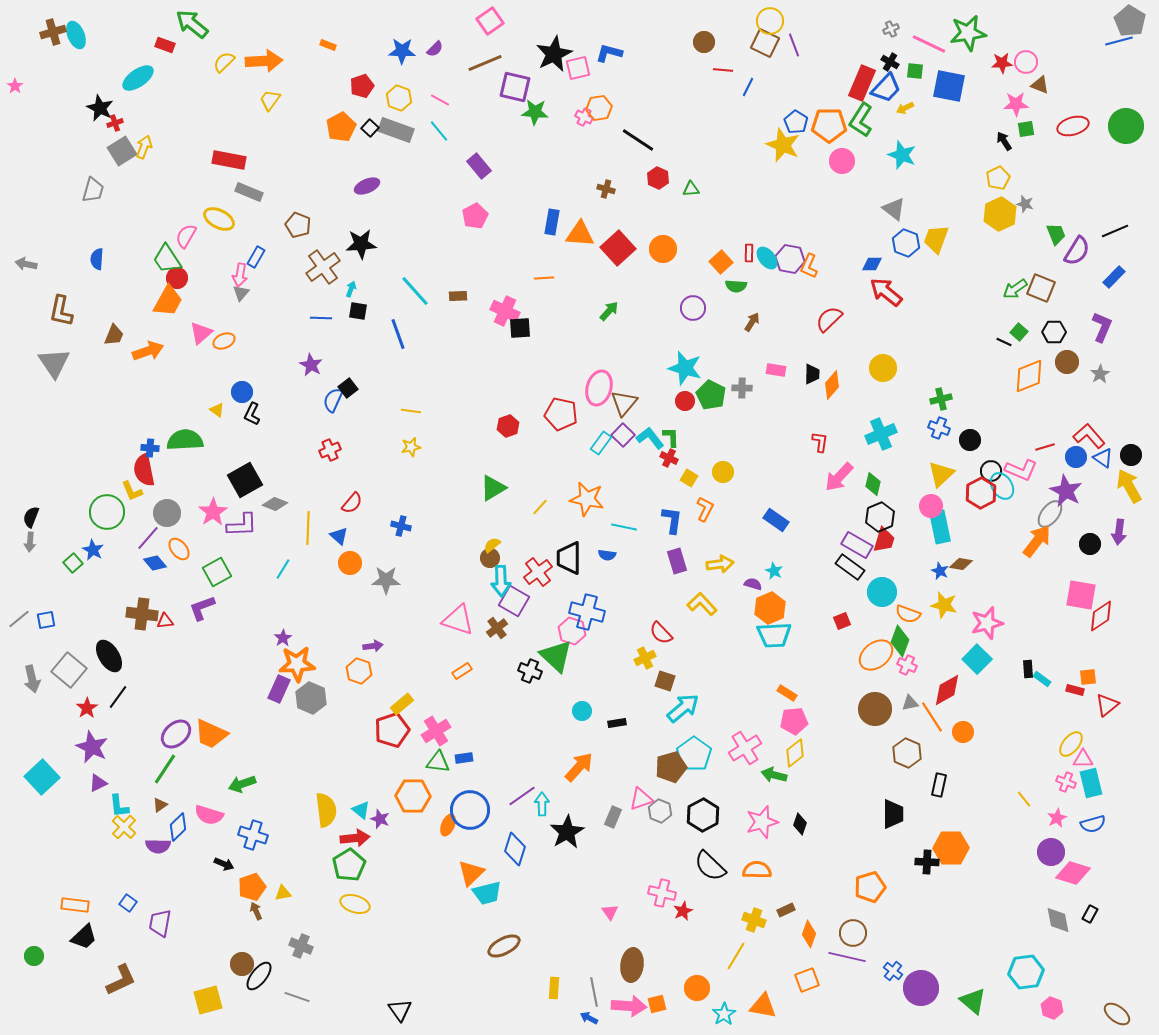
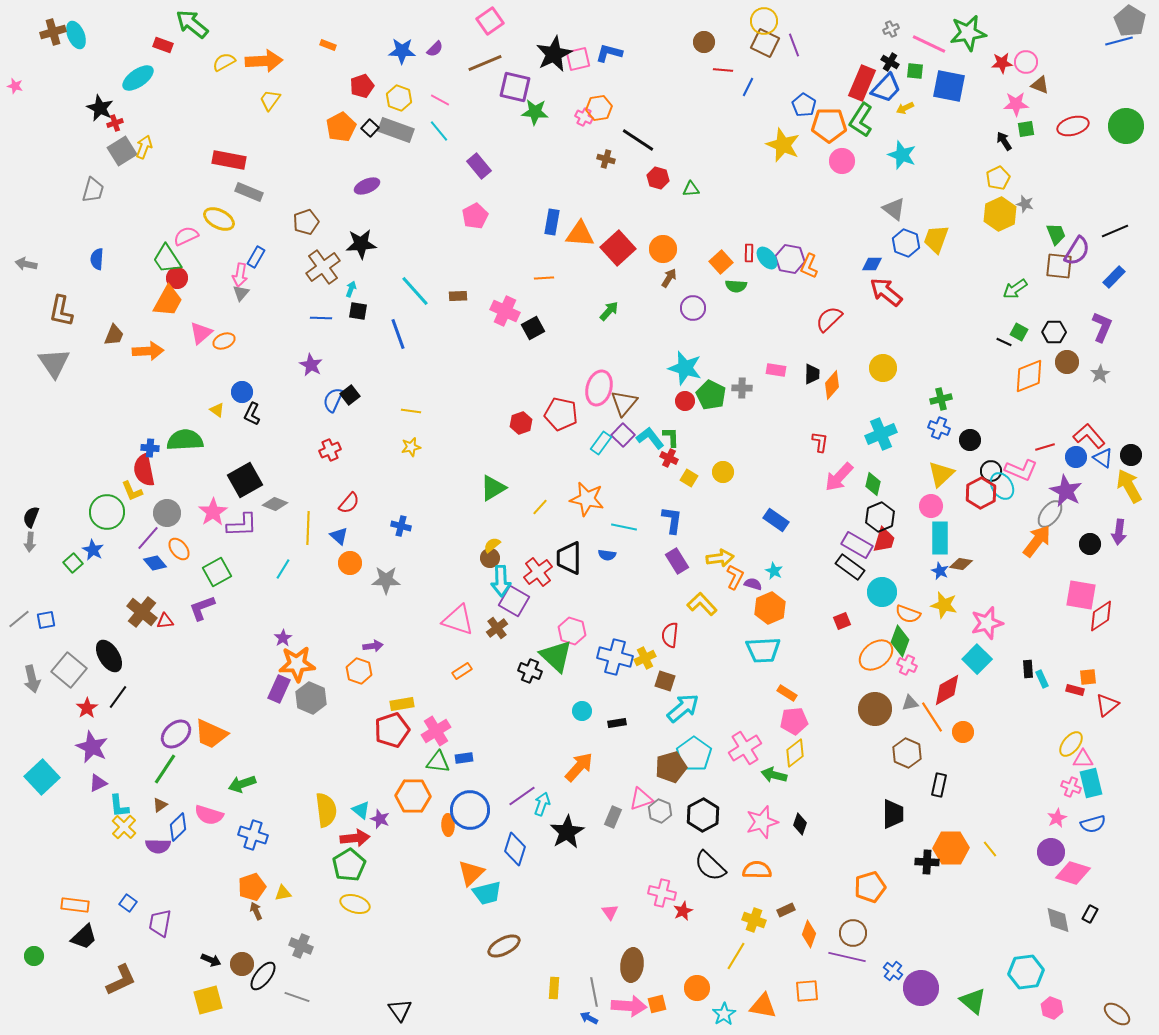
yellow circle at (770, 21): moved 6 px left
red rectangle at (165, 45): moved 2 px left
yellow semicircle at (224, 62): rotated 15 degrees clockwise
pink square at (578, 68): moved 9 px up
pink star at (15, 86): rotated 21 degrees counterclockwise
blue pentagon at (796, 122): moved 8 px right, 17 px up
red hexagon at (658, 178): rotated 10 degrees counterclockwise
brown cross at (606, 189): moved 30 px up
brown pentagon at (298, 225): moved 8 px right, 3 px up; rotated 30 degrees clockwise
pink semicircle at (186, 236): rotated 35 degrees clockwise
brown square at (1041, 288): moved 18 px right, 22 px up; rotated 16 degrees counterclockwise
brown arrow at (752, 322): moved 83 px left, 44 px up
black square at (520, 328): moved 13 px right; rotated 25 degrees counterclockwise
green square at (1019, 332): rotated 12 degrees counterclockwise
orange arrow at (148, 351): rotated 16 degrees clockwise
black square at (348, 388): moved 2 px right, 7 px down
red hexagon at (508, 426): moved 13 px right, 3 px up
red semicircle at (352, 503): moved 3 px left
orange L-shape at (705, 509): moved 30 px right, 68 px down
cyan rectangle at (940, 527): moved 11 px down; rotated 12 degrees clockwise
purple rectangle at (677, 561): rotated 15 degrees counterclockwise
yellow arrow at (720, 564): moved 6 px up
blue cross at (587, 612): moved 28 px right, 45 px down
brown cross at (142, 614): moved 2 px up; rotated 32 degrees clockwise
red semicircle at (661, 633): moved 9 px right, 2 px down; rotated 50 degrees clockwise
cyan trapezoid at (774, 635): moved 11 px left, 15 px down
cyan rectangle at (1042, 679): rotated 30 degrees clockwise
yellow rectangle at (402, 704): rotated 30 degrees clockwise
pink cross at (1066, 782): moved 5 px right, 5 px down
yellow line at (1024, 799): moved 34 px left, 50 px down
cyan arrow at (542, 804): rotated 20 degrees clockwise
orange ellipse at (448, 825): rotated 25 degrees counterclockwise
black arrow at (224, 864): moved 13 px left, 96 px down
black ellipse at (259, 976): moved 4 px right
orange square at (807, 980): moved 11 px down; rotated 15 degrees clockwise
